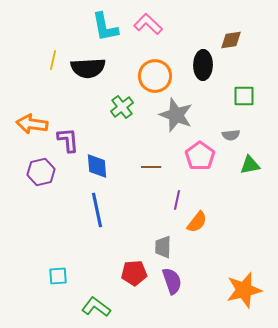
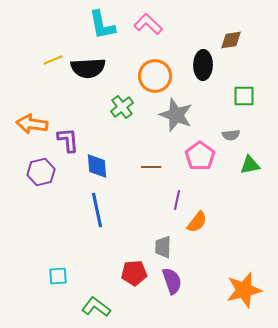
cyan L-shape: moved 3 px left, 2 px up
yellow line: rotated 54 degrees clockwise
